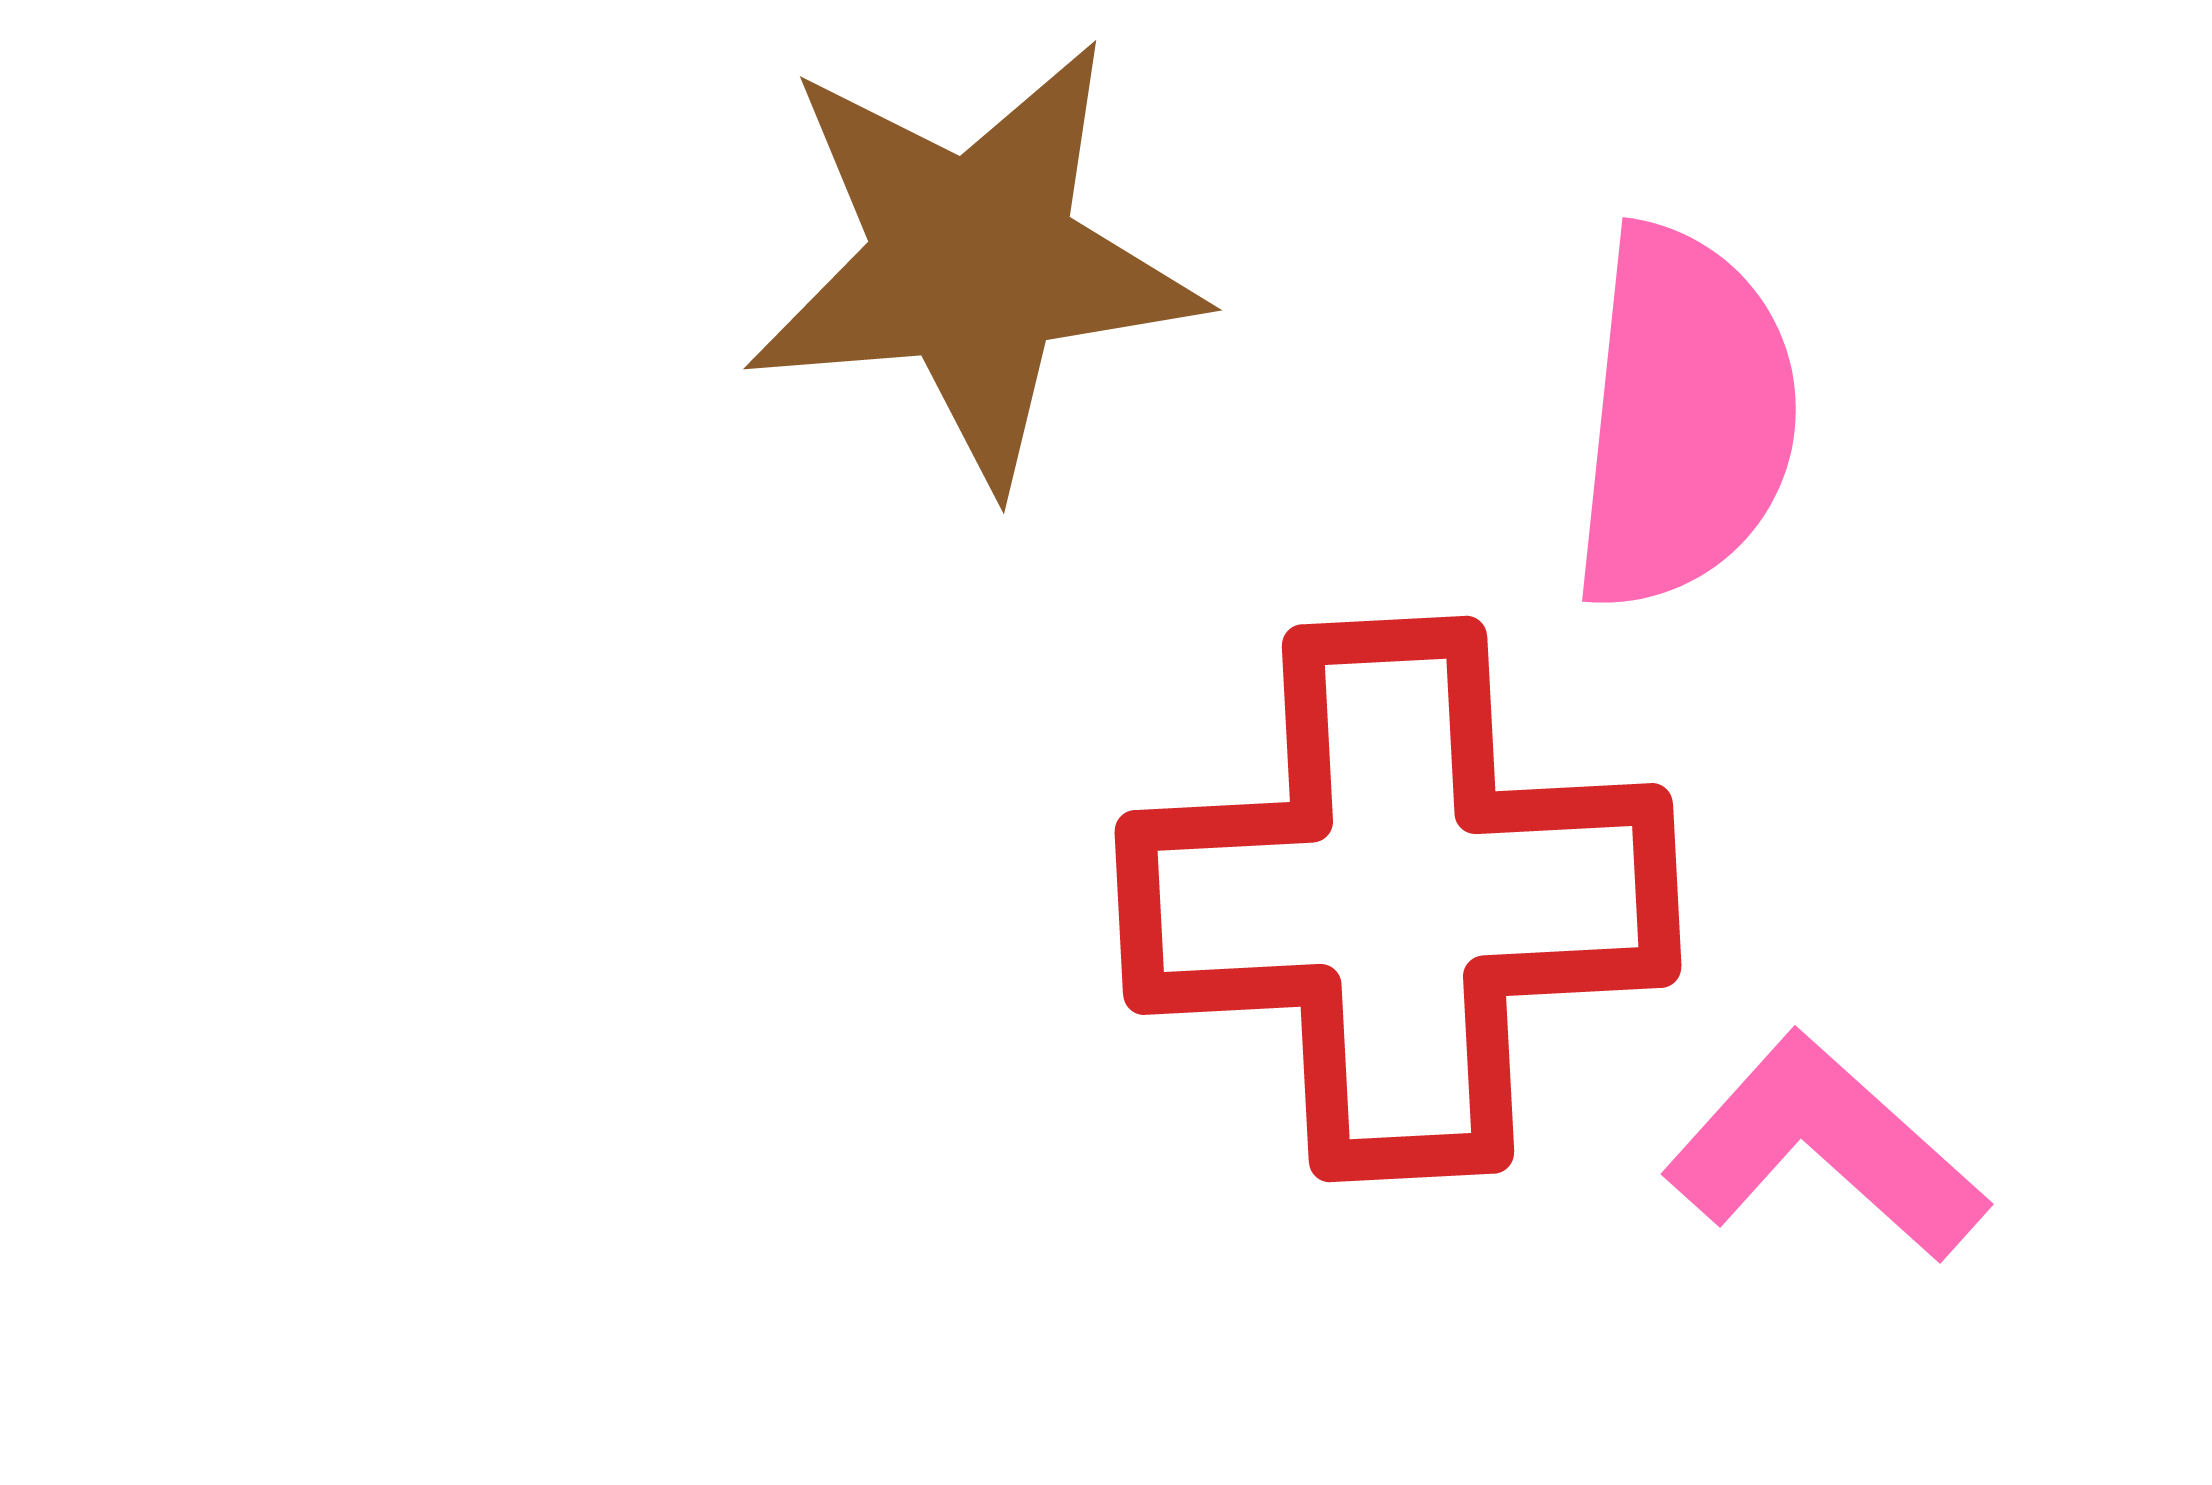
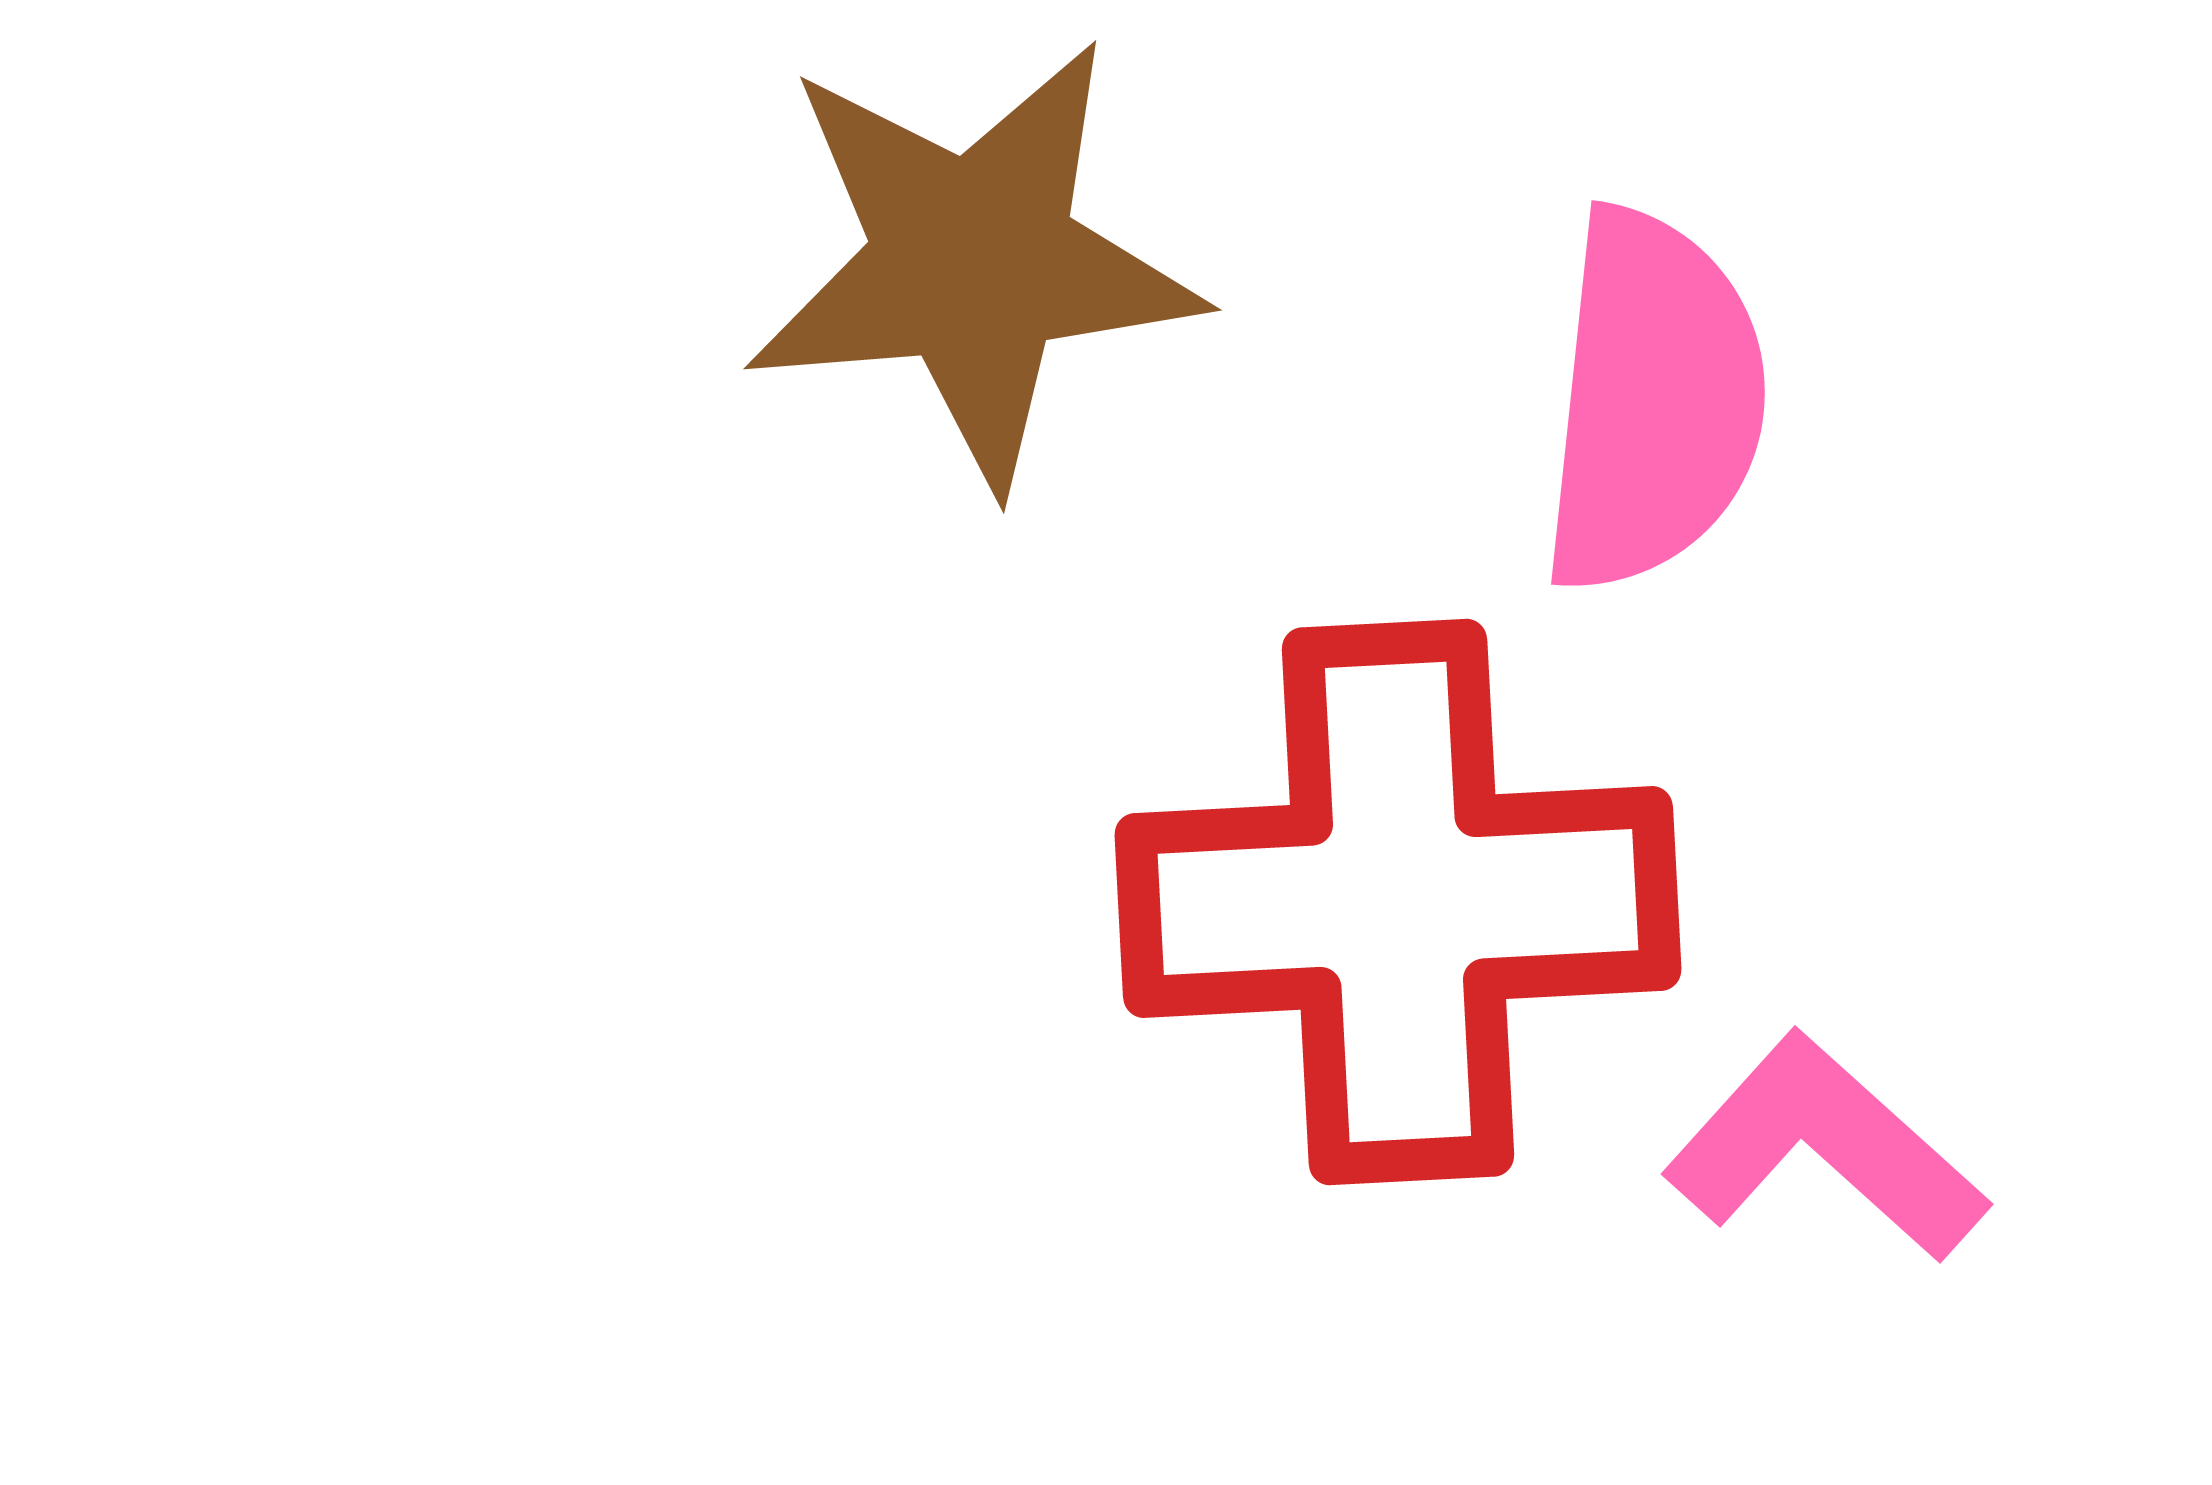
pink semicircle: moved 31 px left, 17 px up
red cross: moved 3 px down
